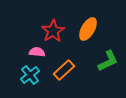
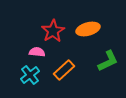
orange ellipse: rotated 45 degrees clockwise
